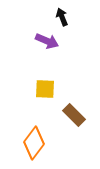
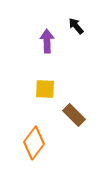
black arrow: moved 14 px right, 9 px down; rotated 18 degrees counterclockwise
purple arrow: rotated 115 degrees counterclockwise
